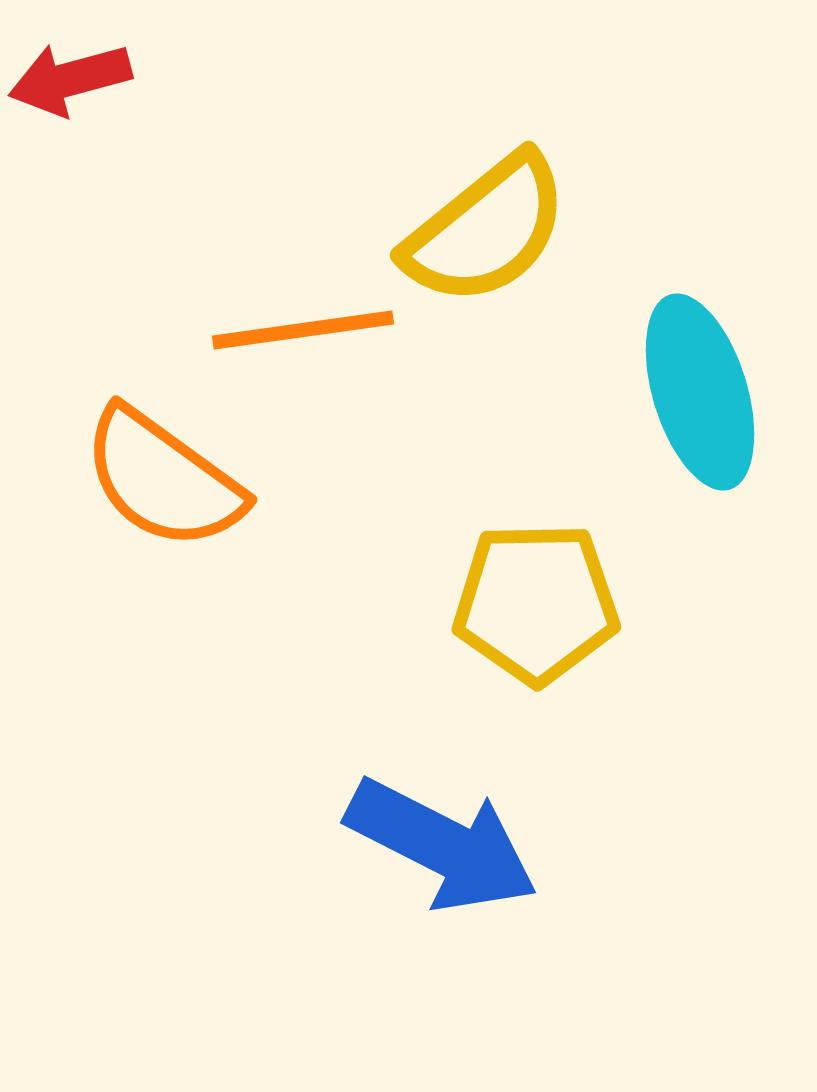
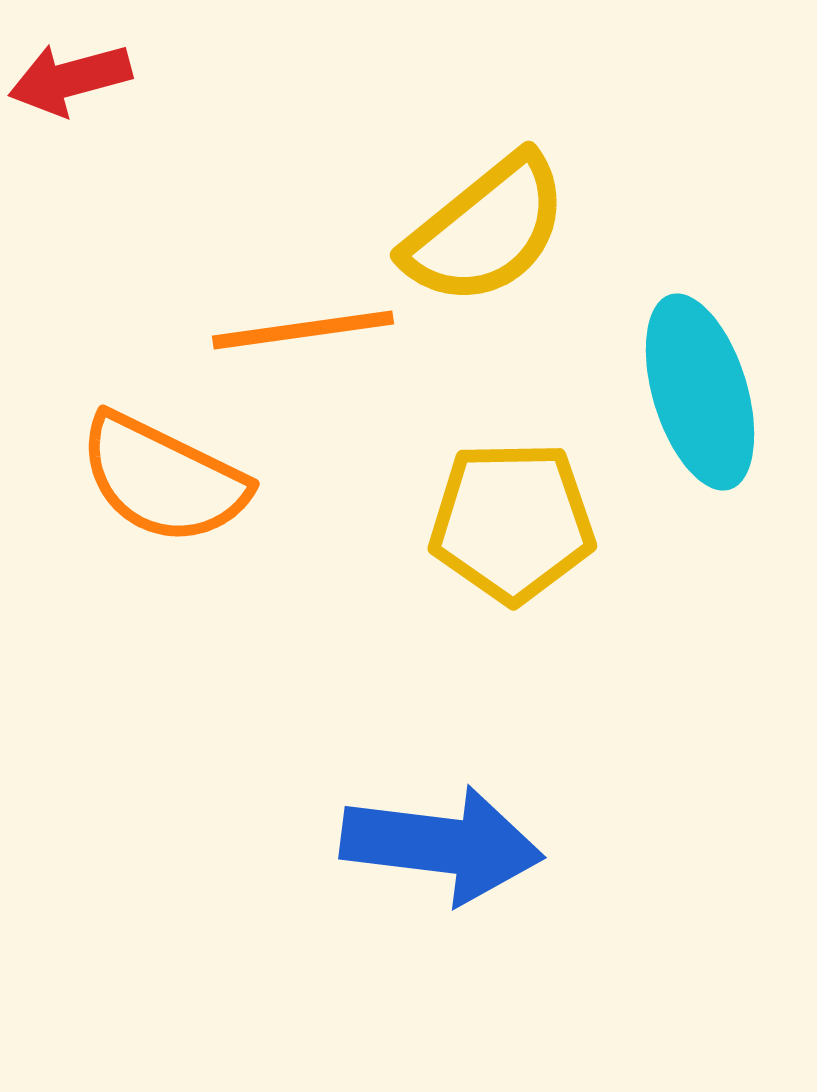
orange semicircle: rotated 10 degrees counterclockwise
yellow pentagon: moved 24 px left, 81 px up
blue arrow: rotated 20 degrees counterclockwise
